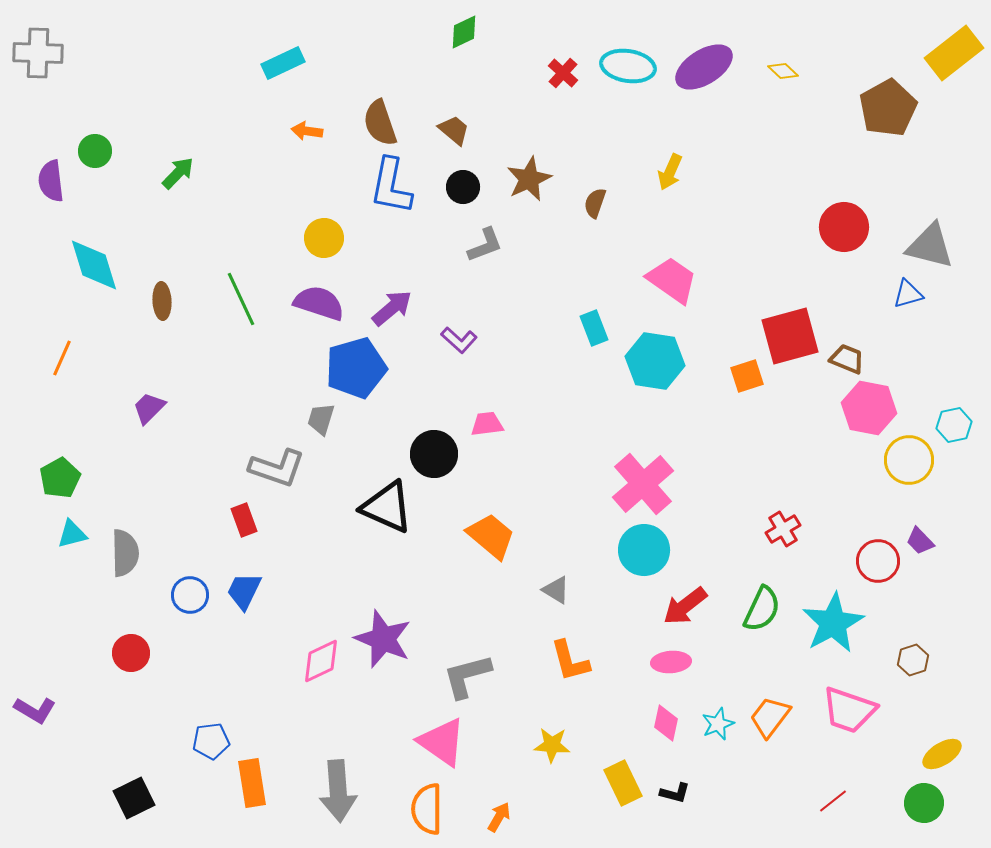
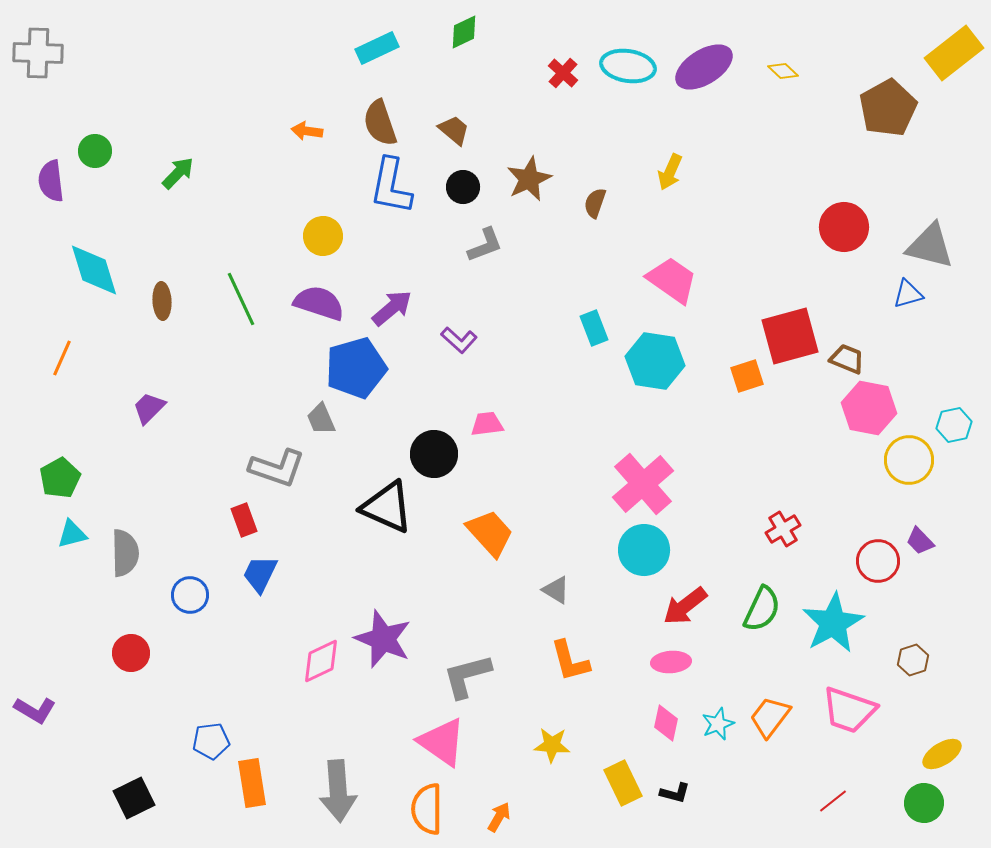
cyan rectangle at (283, 63): moved 94 px right, 15 px up
yellow circle at (324, 238): moved 1 px left, 2 px up
cyan diamond at (94, 265): moved 5 px down
gray trapezoid at (321, 419): rotated 40 degrees counterclockwise
orange trapezoid at (491, 536): moved 1 px left, 3 px up; rotated 8 degrees clockwise
blue trapezoid at (244, 591): moved 16 px right, 17 px up
